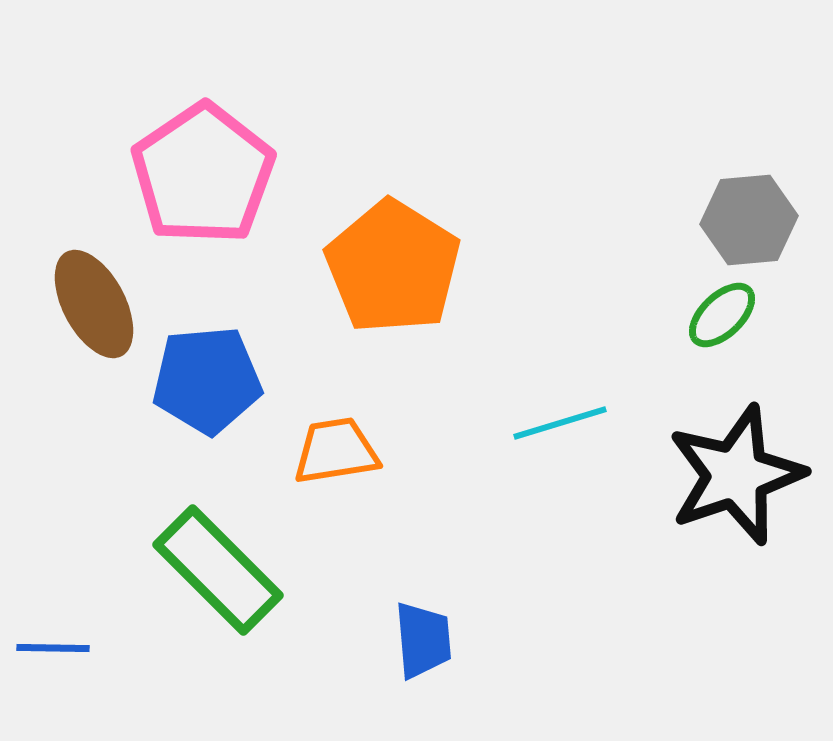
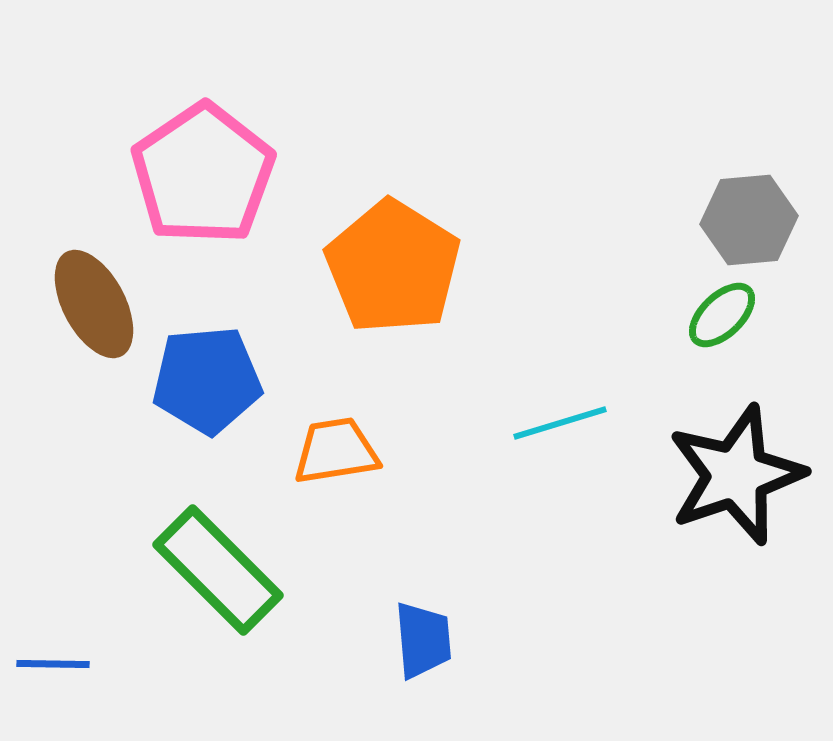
blue line: moved 16 px down
